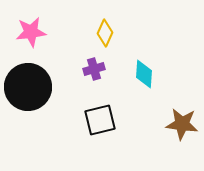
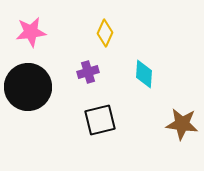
purple cross: moved 6 px left, 3 px down
